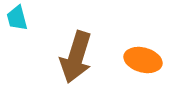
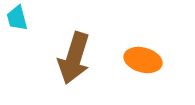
brown arrow: moved 2 px left, 1 px down
